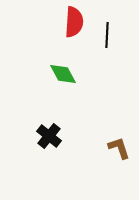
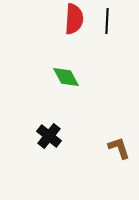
red semicircle: moved 3 px up
black line: moved 14 px up
green diamond: moved 3 px right, 3 px down
